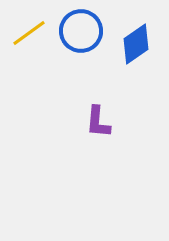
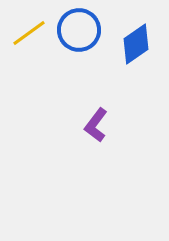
blue circle: moved 2 px left, 1 px up
purple L-shape: moved 2 px left, 3 px down; rotated 32 degrees clockwise
